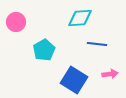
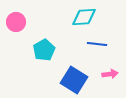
cyan diamond: moved 4 px right, 1 px up
